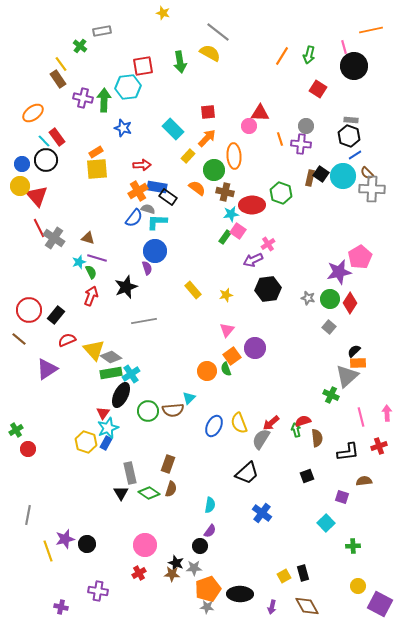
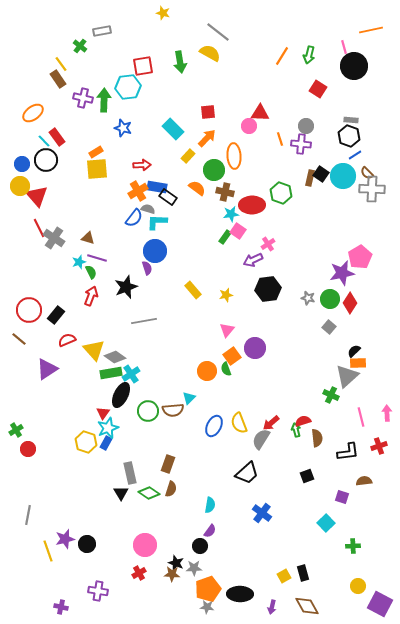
purple star at (339, 272): moved 3 px right, 1 px down
gray diamond at (111, 357): moved 4 px right
